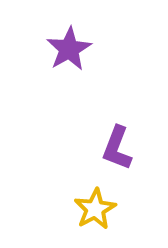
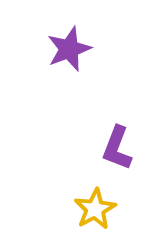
purple star: rotated 9 degrees clockwise
